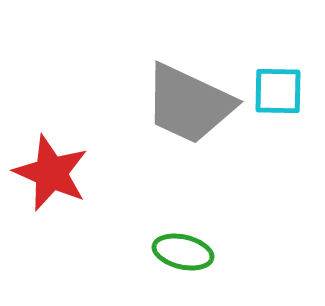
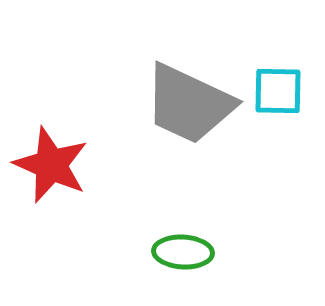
red star: moved 8 px up
green ellipse: rotated 10 degrees counterclockwise
